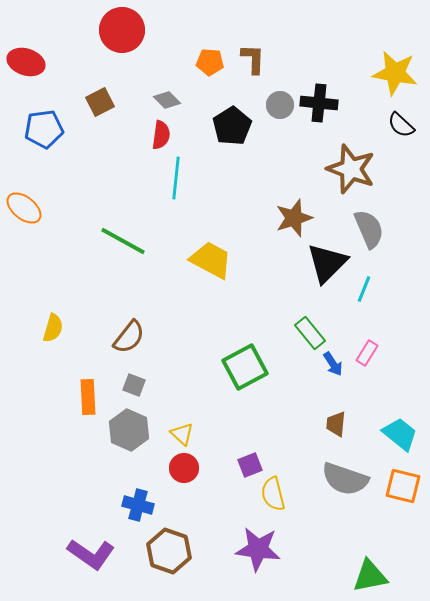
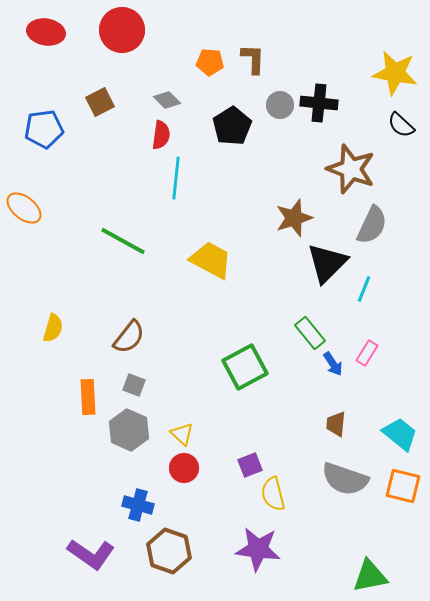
red ellipse at (26, 62): moved 20 px right, 30 px up; rotated 9 degrees counterclockwise
gray semicircle at (369, 229): moved 3 px right, 4 px up; rotated 48 degrees clockwise
